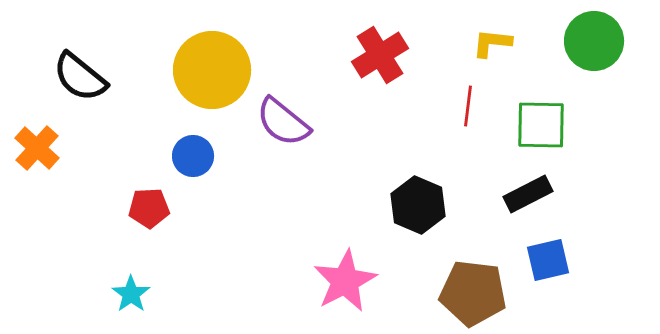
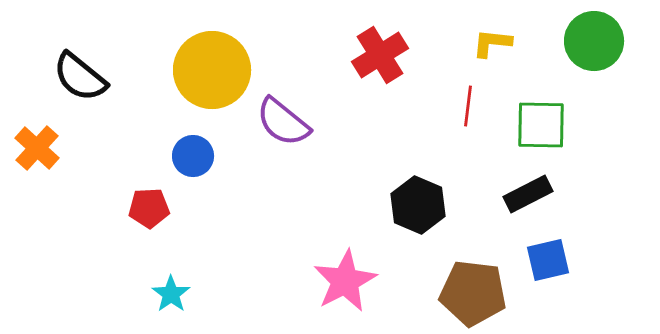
cyan star: moved 40 px right
